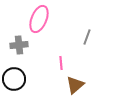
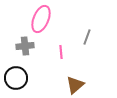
pink ellipse: moved 2 px right
gray cross: moved 6 px right, 1 px down
pink line: moved 11 px up
black circle: moved 2 px right, 1 px up
